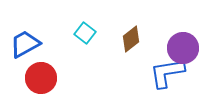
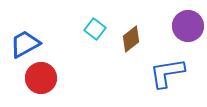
cyan square: moved 10 px right, 4 px up
purple circle: moved 5 px right, 22 px up
